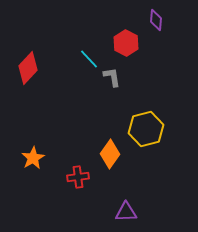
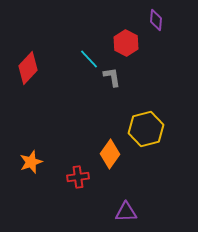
orange star: moved 2 px left, 4 px down; rotated 10 degrees clockwise
